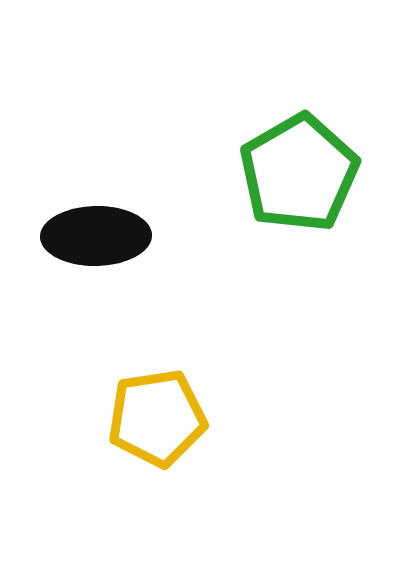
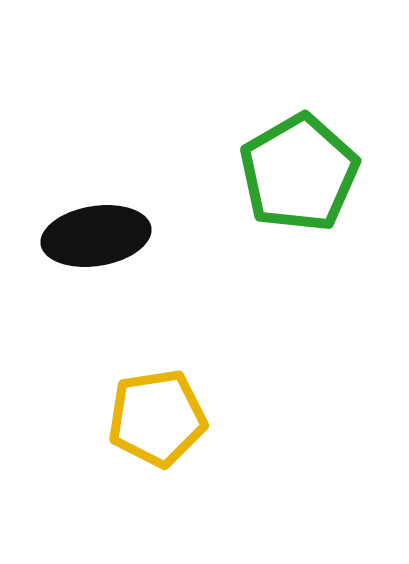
black ellipse: rotated 8 degrees counterclockwise
